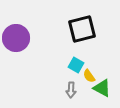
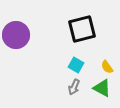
purple circle: moved 3 px up
yellow semicircle: moved 18 px right, 9 px up
gray arrow: moved 3 px right, 3 px up; rotated 21 degrees clockwise
